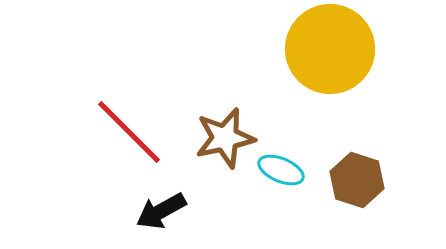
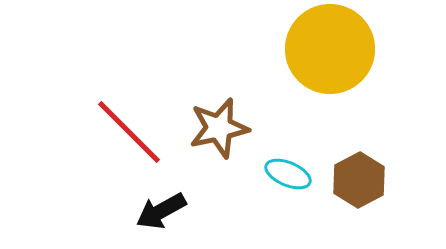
brown star: moved 6 px left, 10 px up
cyan ellipse: moved 7 px right, 4 px down
brown hexagon: moved 2 px right; rotated 14 degrees clockwise
